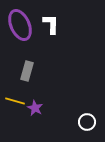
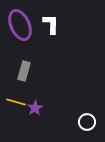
gray rectangle: moved 3 px left
yellow line: moved 1 px right, 1 px down
purple star: rotated 14 degrees clockwise
